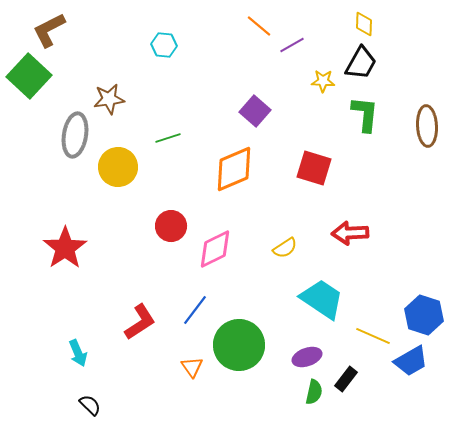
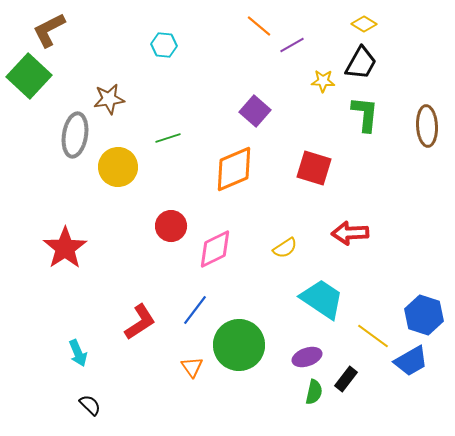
yellow diamond: rotated 60 degrees counterclockwise
yellow line: rotated 12 degrees clockwise
